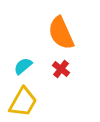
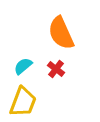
red cross: moved 5 px left
yellow trapezoid: rotated 8 degrees counterclockwise
